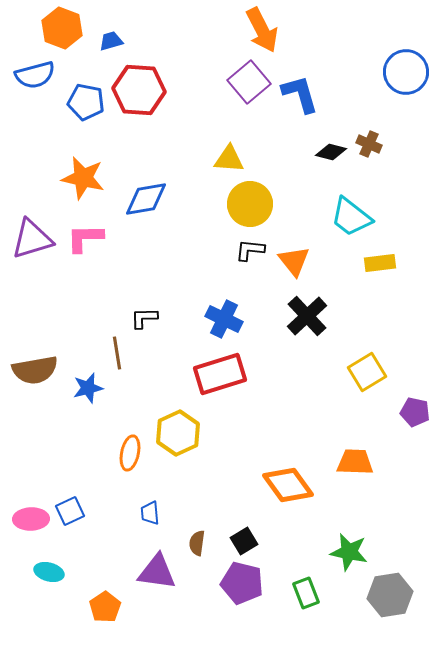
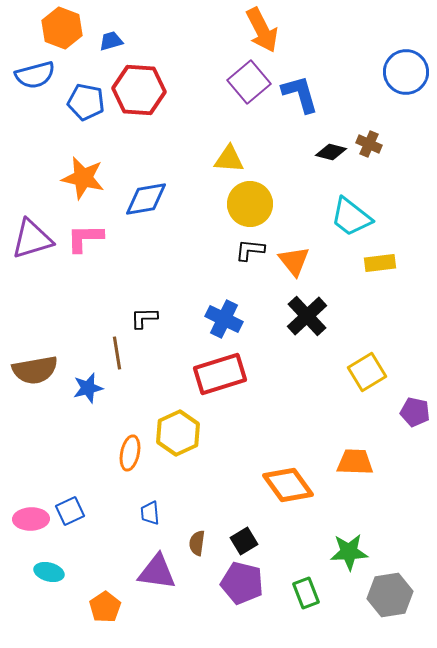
green star at (349, 552): rotated 15 degrees counterclockwise
